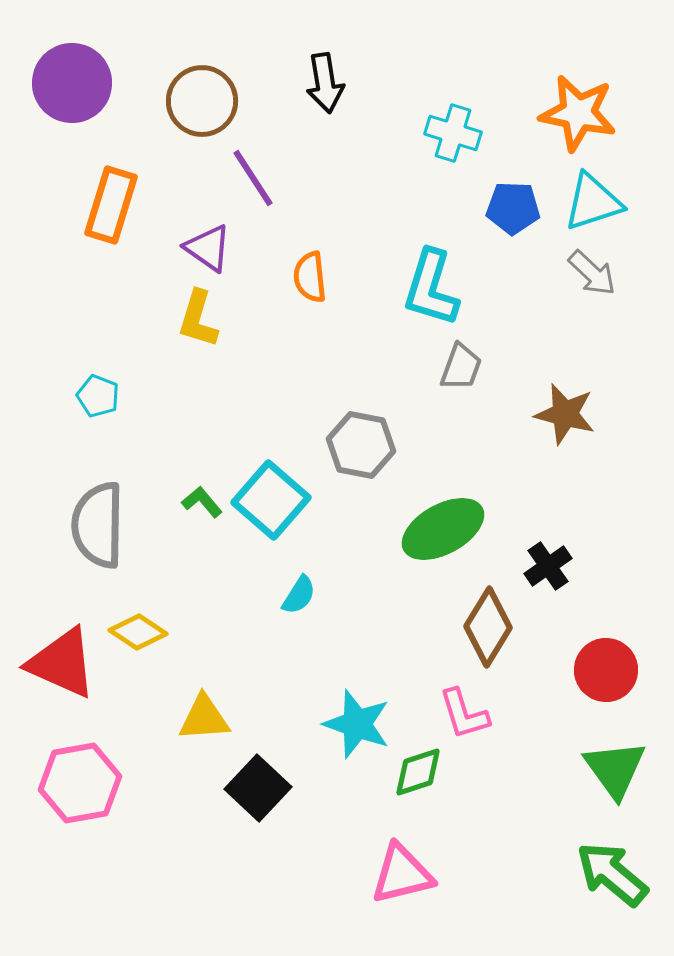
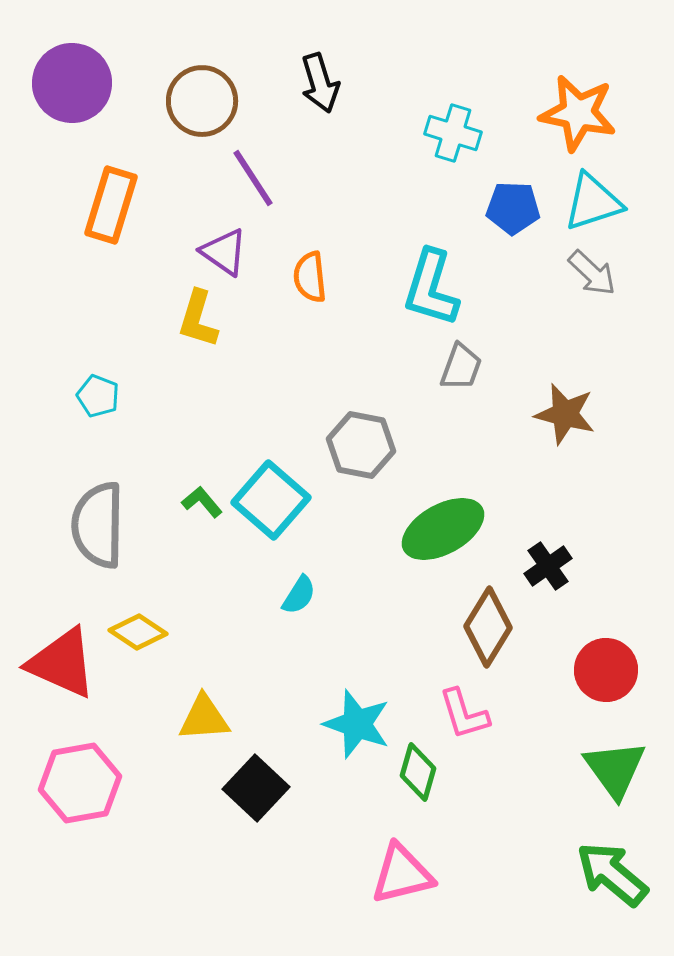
black arrow: moved 5 px left; rotated 8 degrees counterclockwise
purple triangle: moved 16 px right, 4 px down
green diamond: rotated 56 degrees counterclockwise
black square: moved 2 px left
